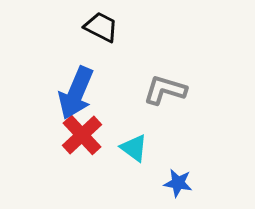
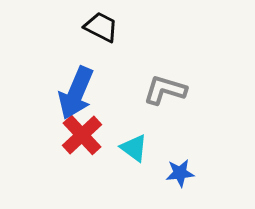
blue star: moved 2 px right, 10 px up; rotated 16 degrees counterclockwise
